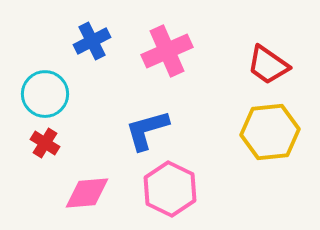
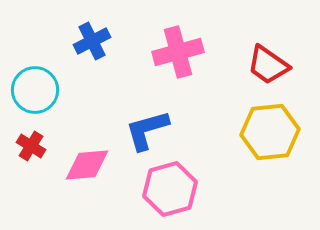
pink cross: moved 11 px right, 1 px down; rotated 9 degrees clockwise
cyan circle: moved 10 px left, 4 px up
red cross: moved 14 px left, 3 px down
pink hexagon: rotated 18 degrees clockwise
pink diamond: moved 28 px up
